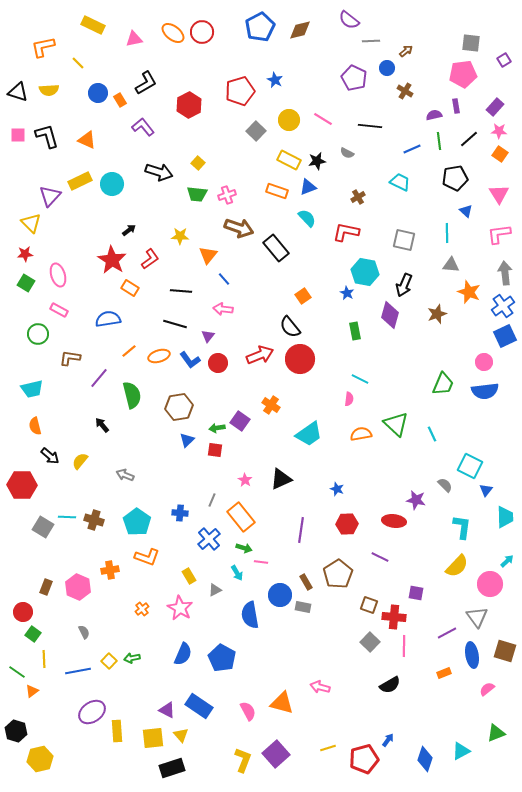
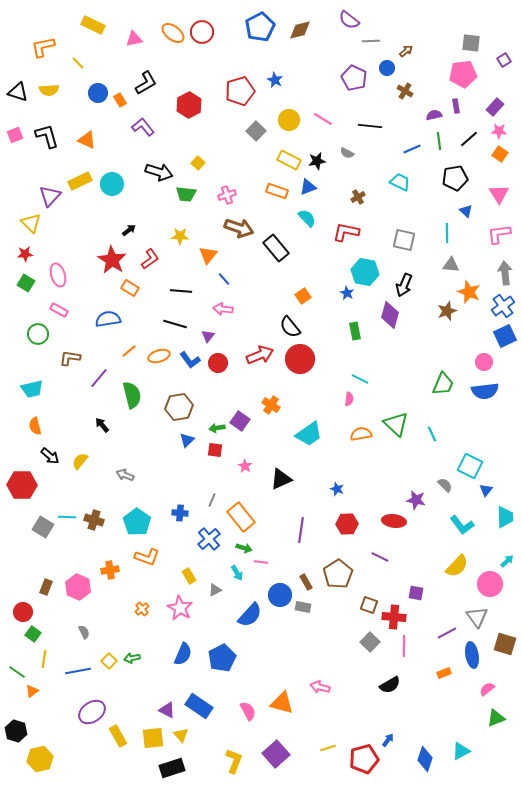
pink square at (18, 135): moved 3 px left; rotated 21 degrees counterclockwise
green trapezoid at (197, 194): moved 11 px left
brown star at (437, 314): moved 10 px right, 3 px up
pink star at (245, 480): moved 14 px up
cyan L-shape at (462, 527): moved 2 px up; rotated 135 degrees clockwise
blue semicircle at (250, 615): rotated 128 degrees counterclockwise
brown square at (505, 651): moved 7 px up
blue pentagon at (222, 658): rotated 16 degrees clockwise
yellow line at (44, 659): rotated 12 degrees clockwise
yellow rectangle at (117, 731): moved 1 px right, 5 px down; rotated 25 degrees counterclockwise
green triangle at (496, 733): moved 15 px up
yellow L-shape at (243, 760): moved 9 px left, 1 px down
